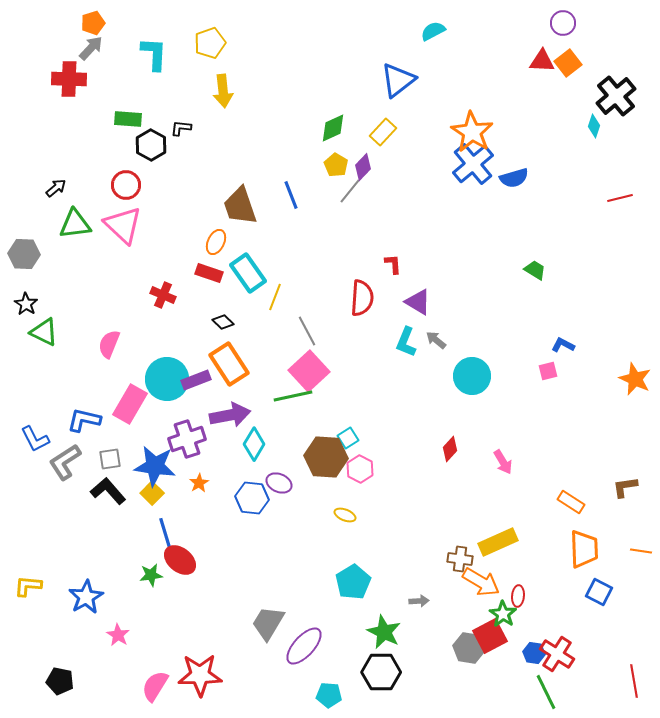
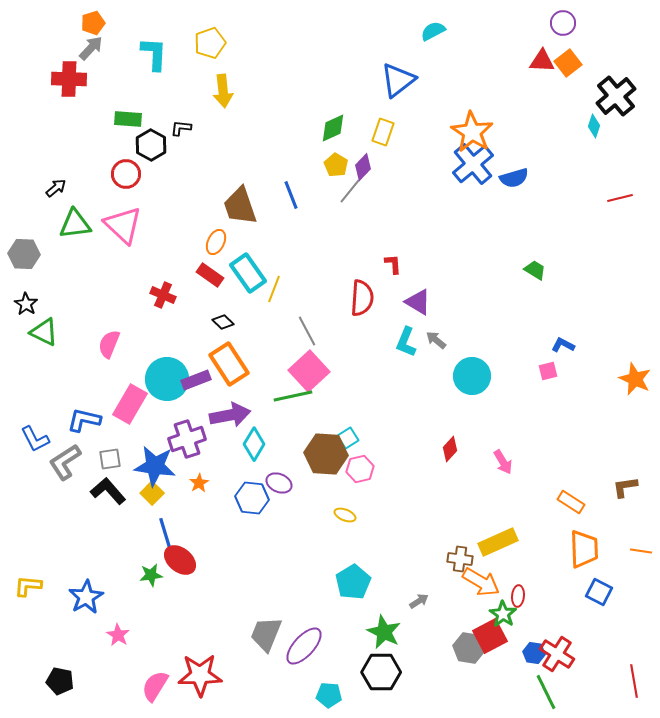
yellow rectangle at (383, 132): rotated 24 degrees counterclockwise
red circle at (126, 185): moved 11 px up
red rectangle at (209, 273): moved 1 px right, 2 px down; rotated 16 degrees clockwise
yellow line at (275, 297): moved 1 px left, 8 px up
brown hexagon at (326, 457): moved 3 px up
pink hexagon at (360, 469): rotated 20 degrees clockwise
gray arrow at (419, 601): rotated 30 degrees counterclockwise
gray trapezoid at (268, 623): moved 2 px left, 11 px down; rotated 9 degrees counterclockwise
